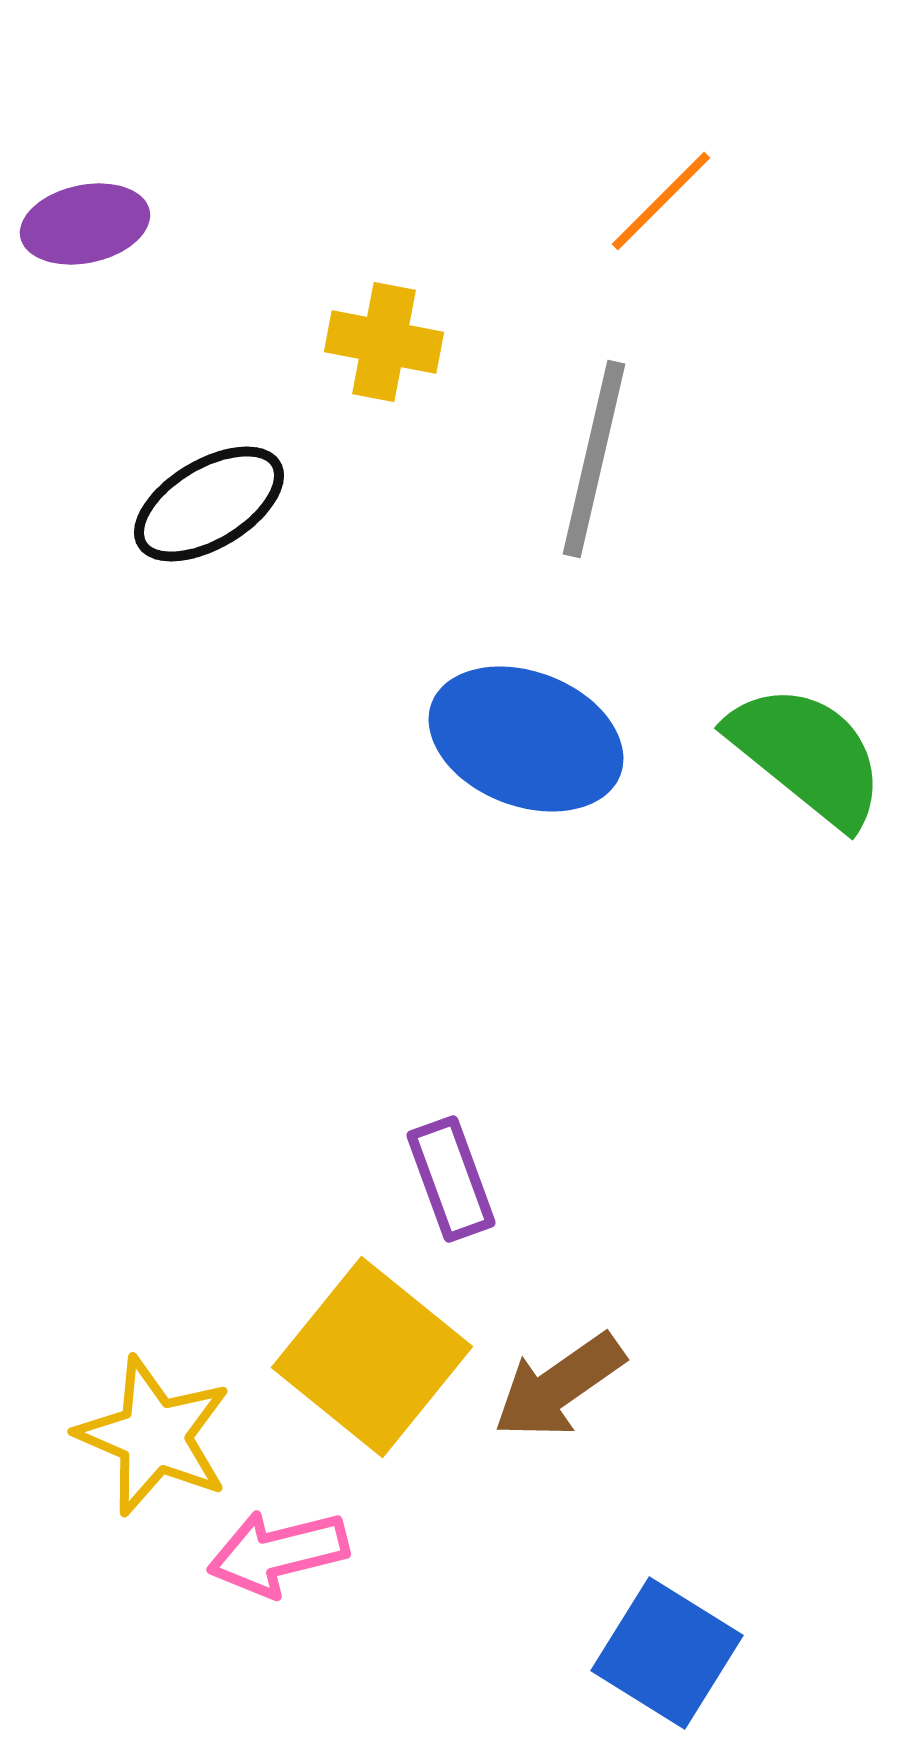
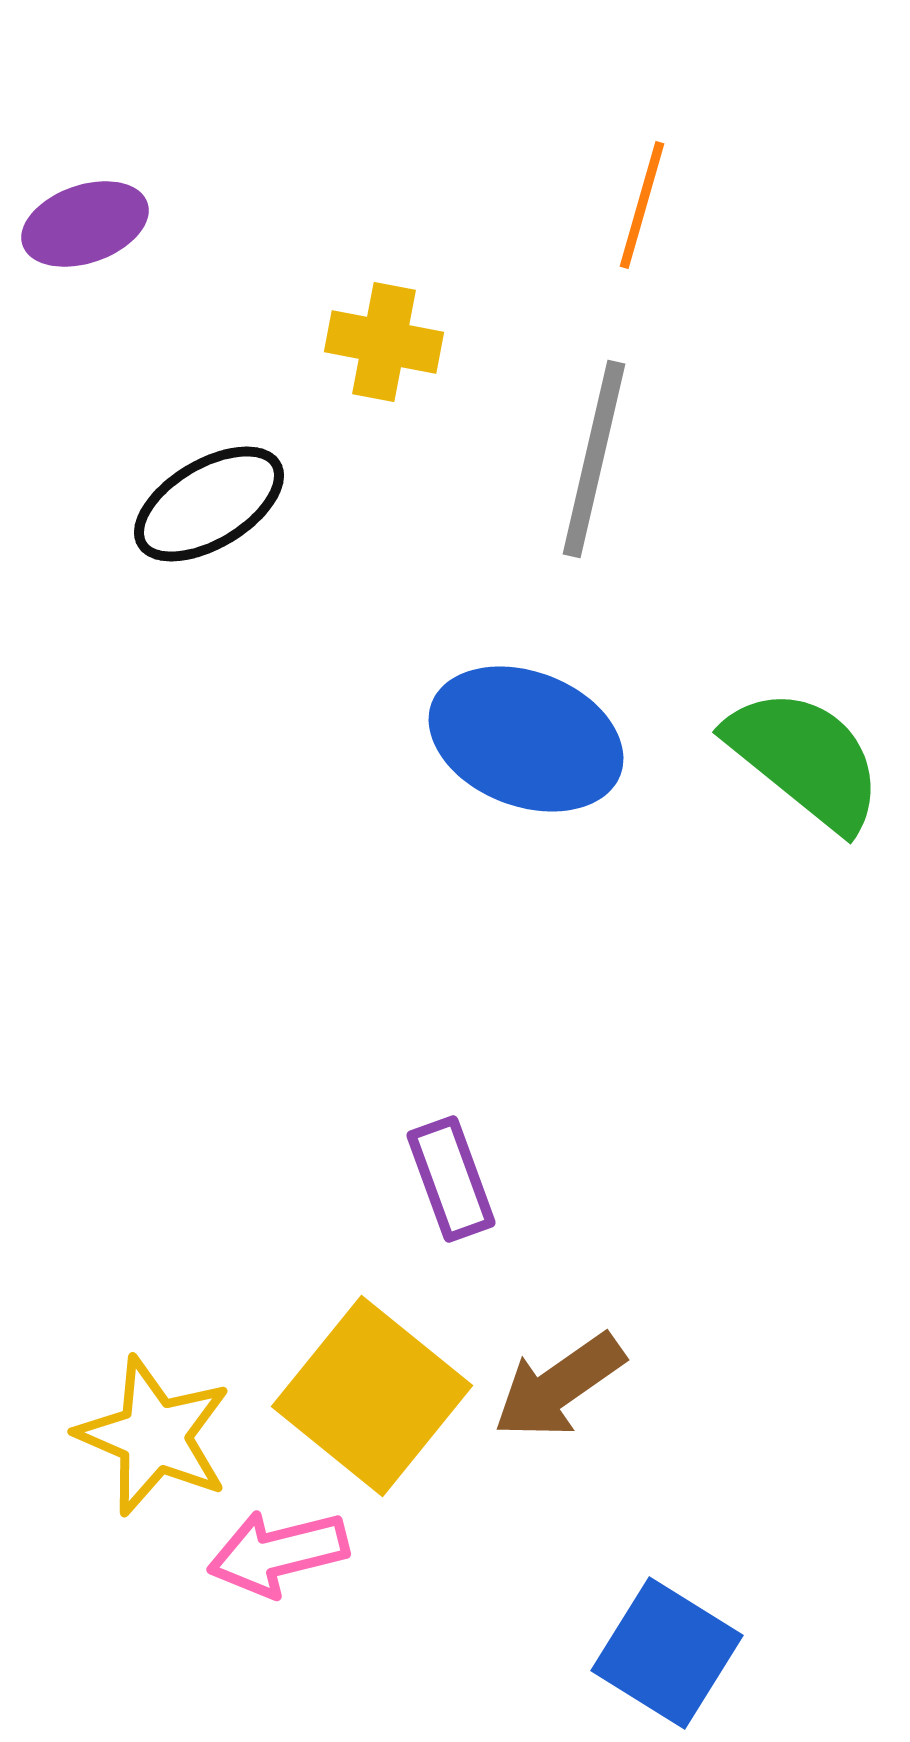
orange line: moved 19 px left, 4 px down; rotated 29 degrees counterclockwise
purple ellipse: rotated 7 degrees counterclockwise
green semicircle: moved 2 px left, 4 px down
yellow square: moved 39 px down
